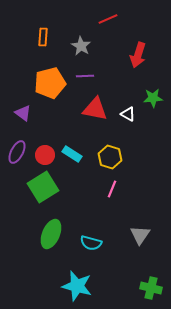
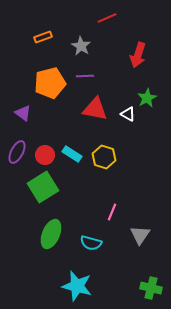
red line: moved 1 px left, 1 px up
orange rectangle: rotated 66 degrees clockwise
green star: moved 6 px left; rotated 24 degrees counterclockwise
yellow hexagon: moved 6 px left
pink line: moved 23 px down
